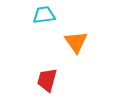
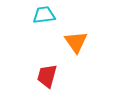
red trapezoid: moved 4 px up
